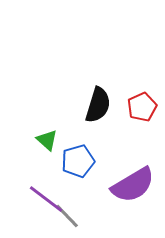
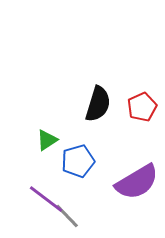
black semicircle: moved 1 px up
green triangle: rotated 45 degrees clockwise
purple semicircle: moved 4 px right, 3 px up
